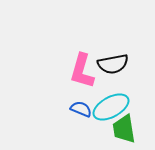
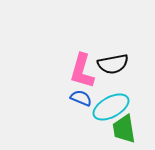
blue semicircle: moved 11 px up
